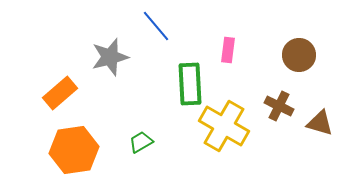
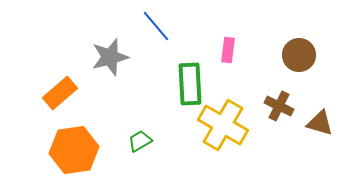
yellow cross: moved 1 px left, 1 px up
green trapezoid: moved 1 px left, 1 px up
